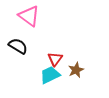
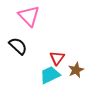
pink triangle: rotated 10 degrees clockwise
black semicircle: rotated 12 degrees clockwise
red triangle: moved 2 px right, 1 px up
